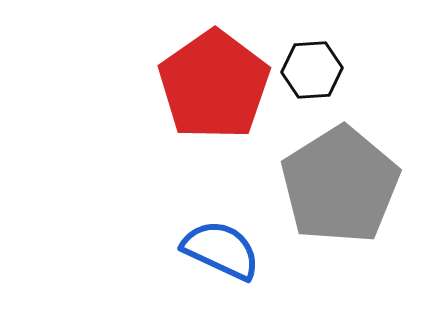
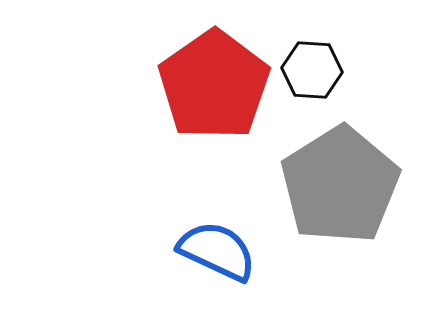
black hexagon: rotated 8 degrees clockwise
blue semicircle: moved 4 px left, 1 px down
